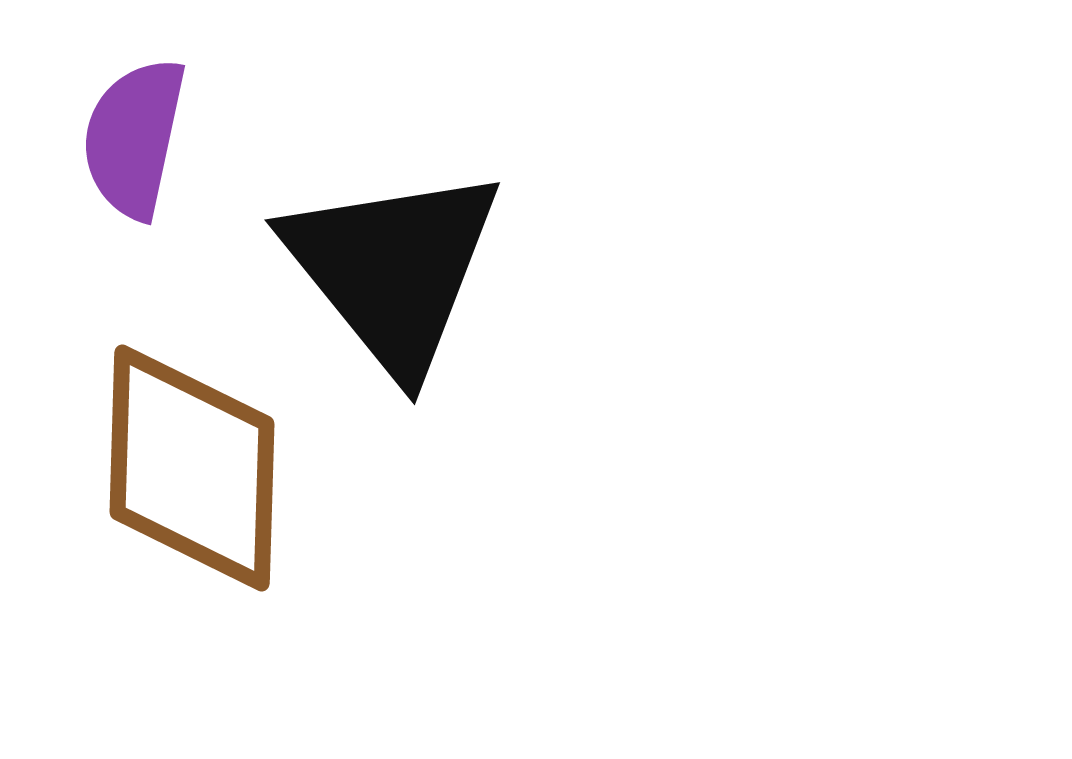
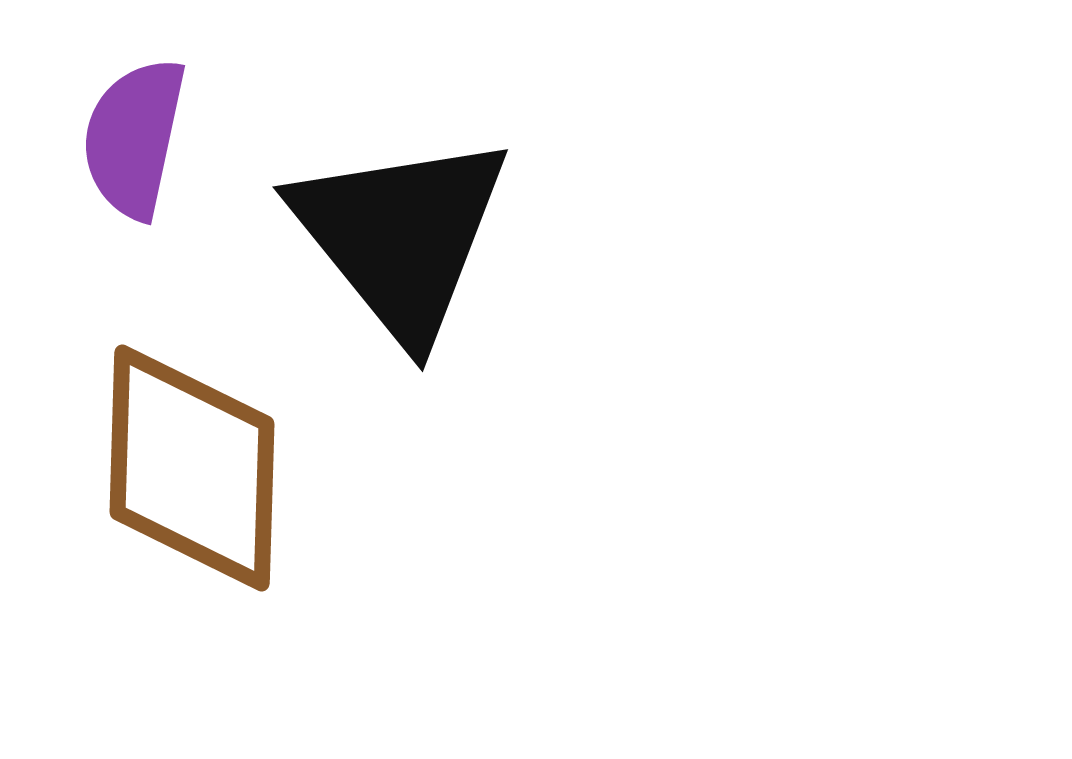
black triangle: moved 8 px right, 33 px up
